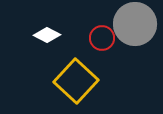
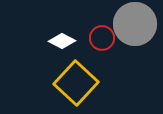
white diamond: moved 15 px right, 6 px down
yellow square: moved 2 px down
